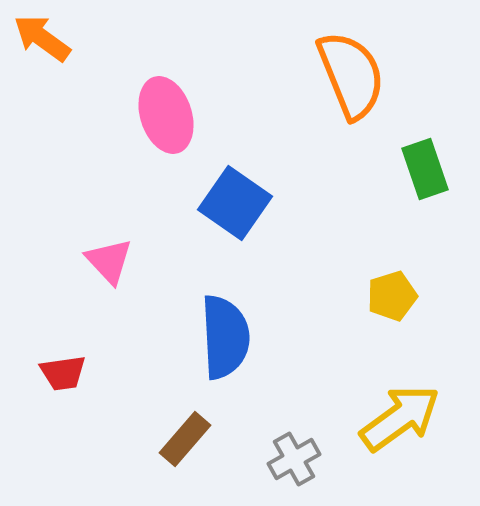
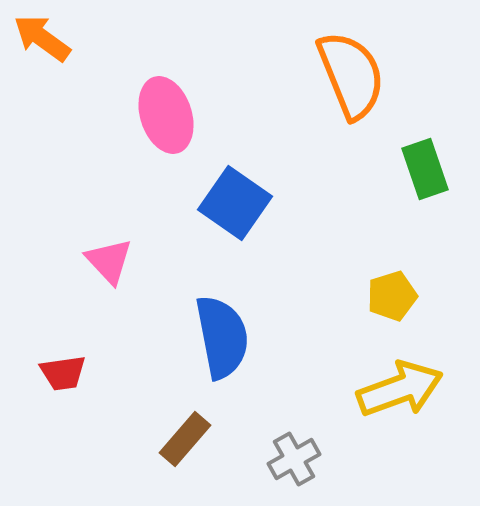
blue semicircle: moved 3 px left; rotated 8 degrees counterclockwise
yellow arrow: moved 29 px up; rotated 16 degrees clockwise
